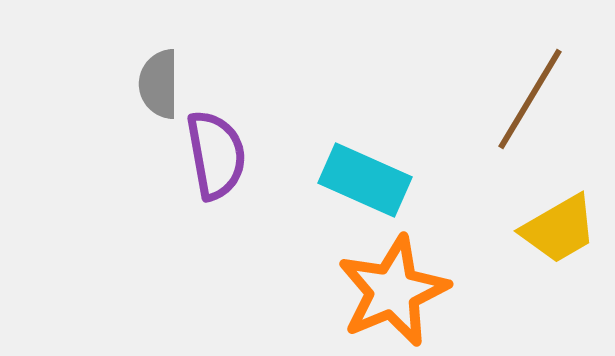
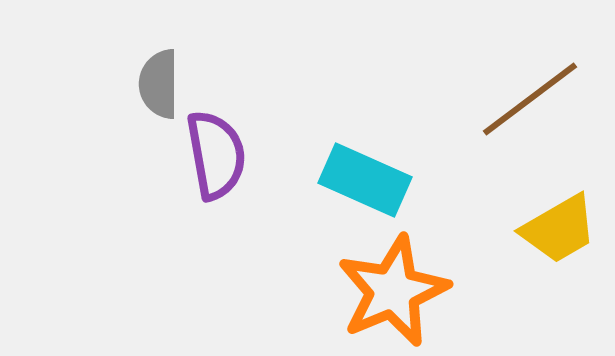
brown line: rotated 22 degrees clockwise
